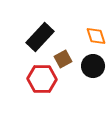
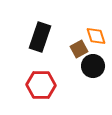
black rectangle: rotated 24 degrees counterclockwise
brown square: moved 16 px right, 10 px up
red hexagon: moved 1 px left, 6 px down
